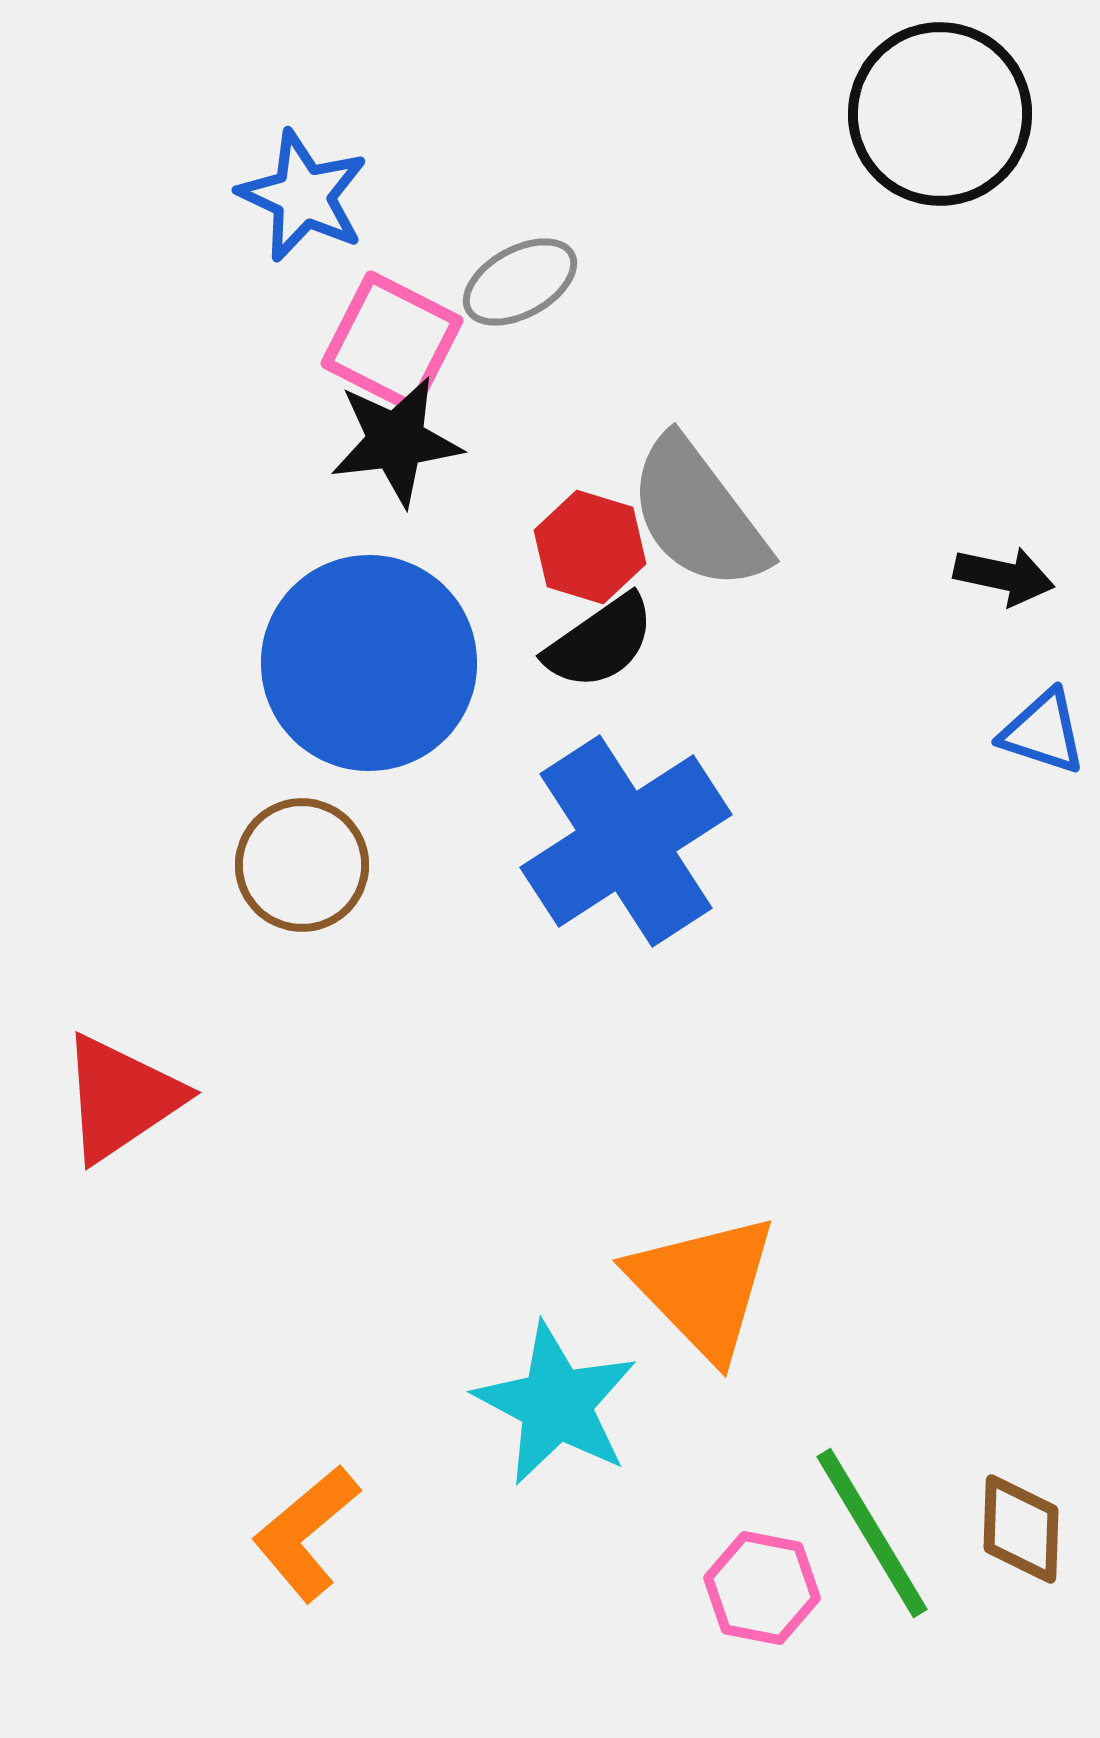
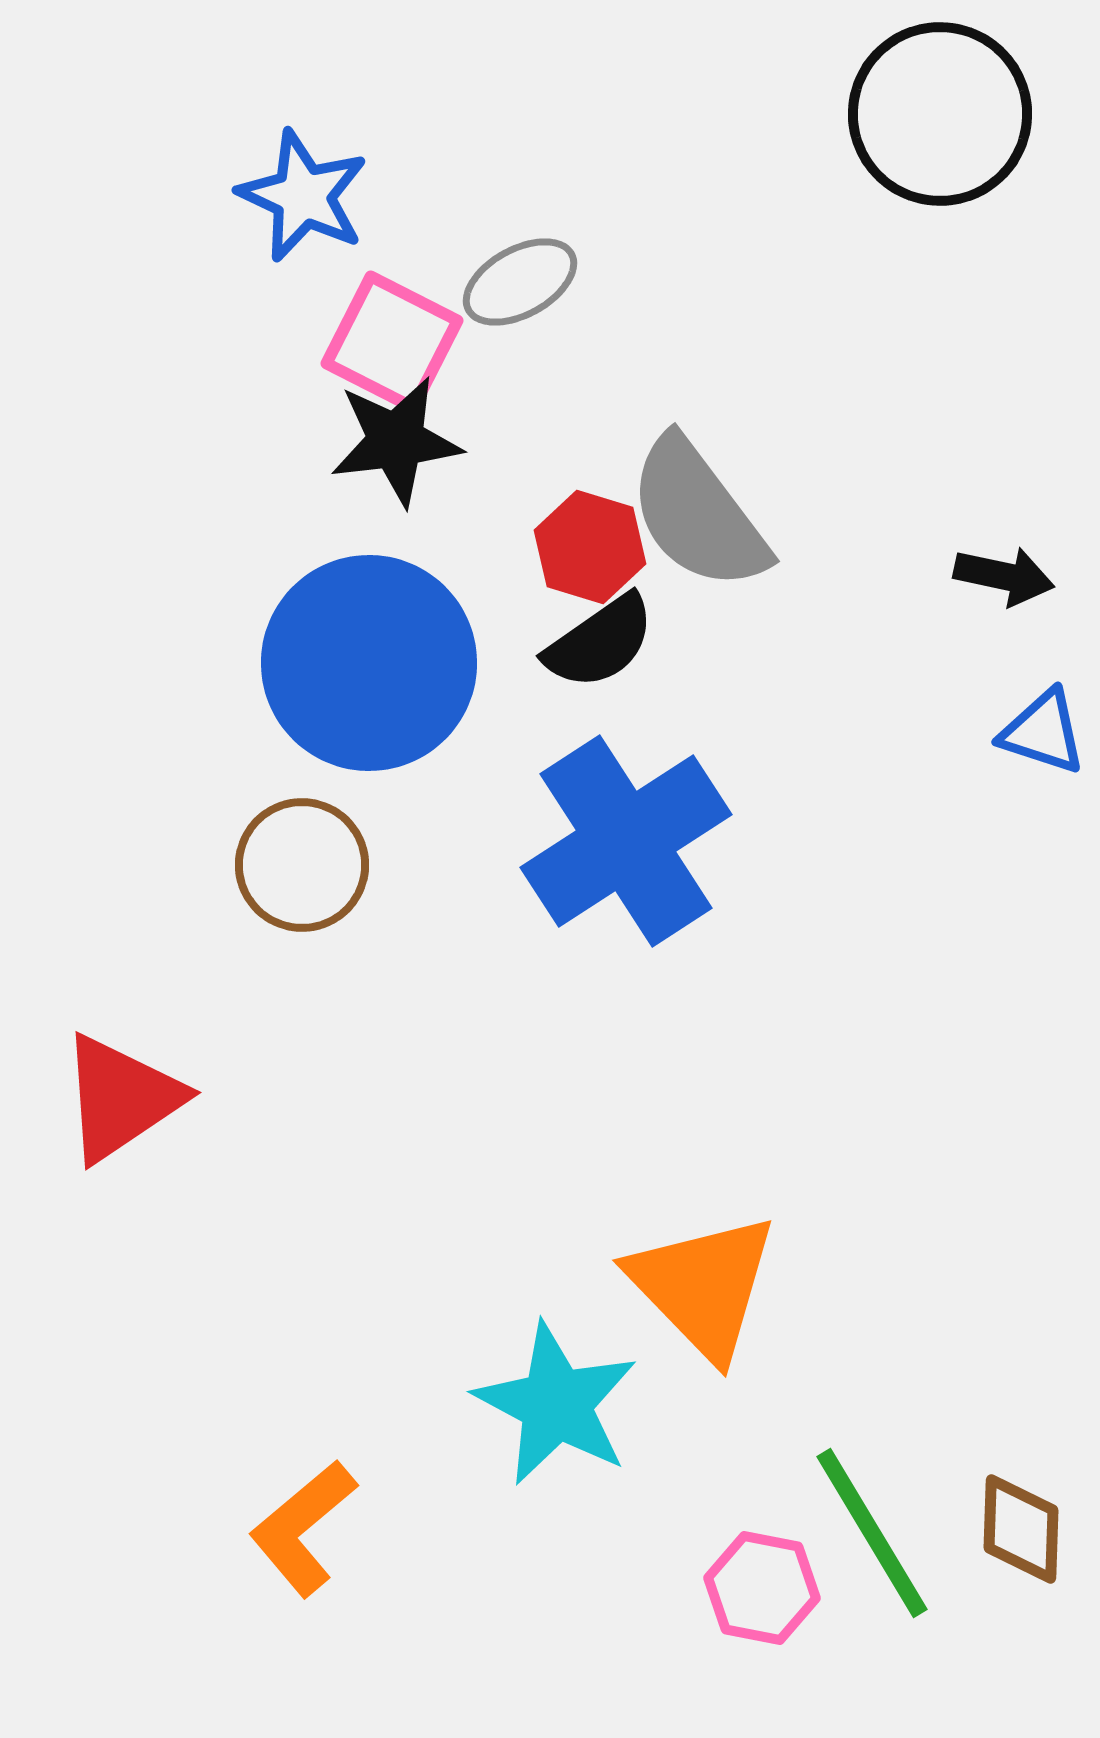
orange L-shape: moved 3 px left, 5 px up
